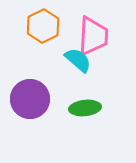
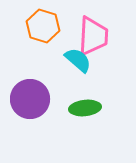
orange hexagon: rotated 16 degrees counterclockwise
